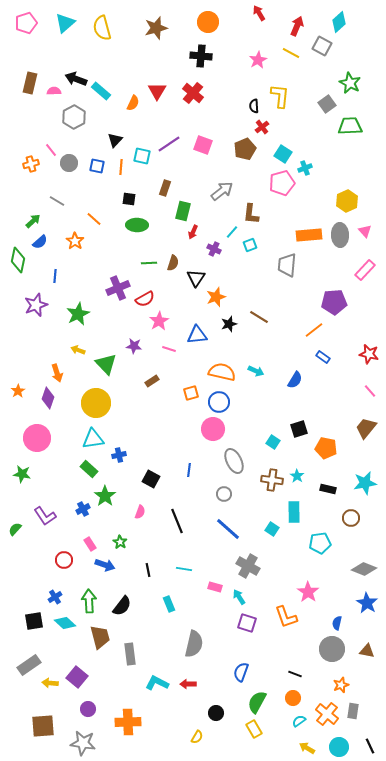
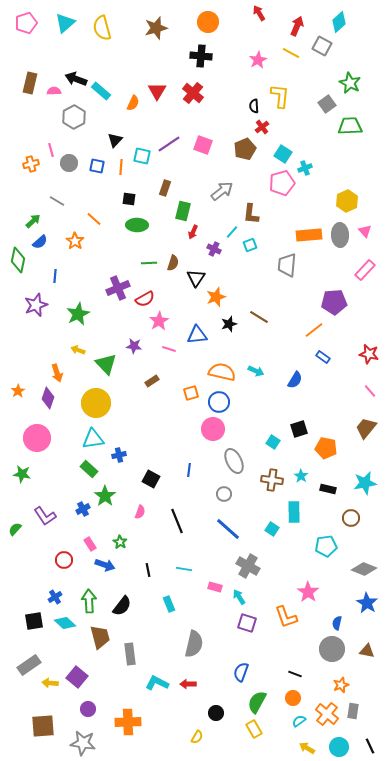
pink line at (51, 150): rotated 24 degrees clockwise
cyan star at (297, 476): moved 4 px right
cyan pentagon at (320, 543): moved 6 px right, 3 px down
